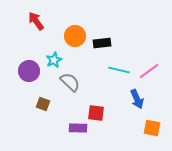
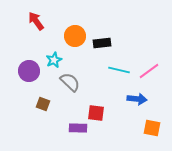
blue arrow: rotated 60 degrees counterclockwise
